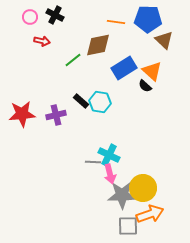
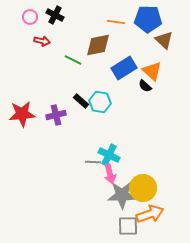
green line: rotated 66 degrees clockwise
